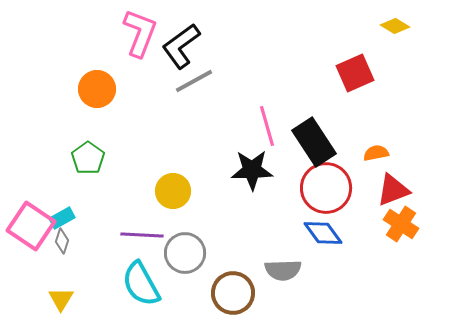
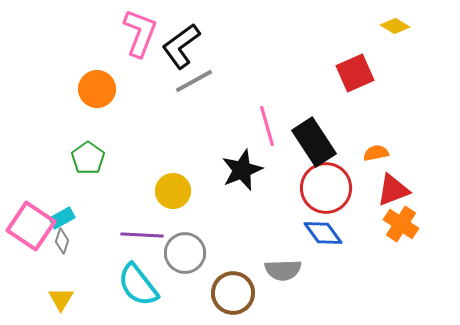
black star: moved 10 px left; rotated 21 degrees counterclockwise
cyan semicircle: moved 3 px left, 1 px down; rotated 9 degrees counterclockwise
